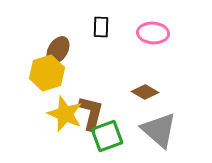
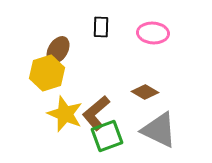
brown L-shape: moved 5 px right; rotated 144 degrees counterclockwise
gray triangle: rotated 15 degrees counterclockwise
